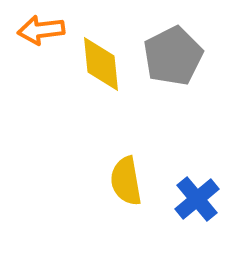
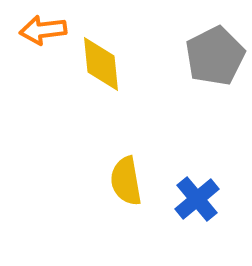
orange arrow: moved 2 px right
gray pentagon: moved 42 px right
